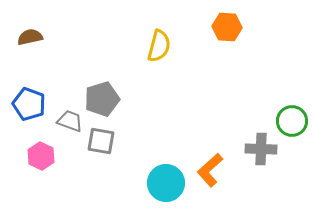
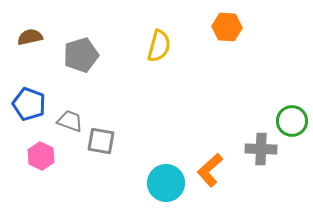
gray pentagon: moved 21 px left, 44 px up
